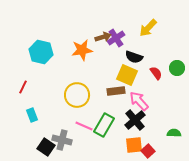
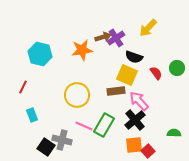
cyan hexagon: moved 1 px left, 2 px down
